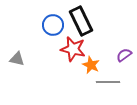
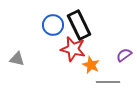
black rectangle: moved 2 px left, 4 px down
